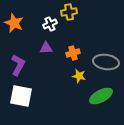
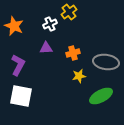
yellow cross: rotated 28 degrees counterclockwise
orange star: moved 3 px down
yellow star: rotated 24 degrees counterclockwise
